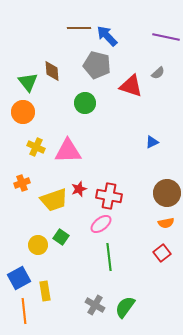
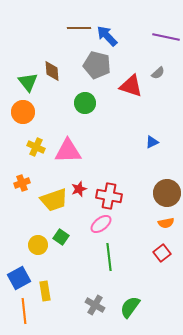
green semicircle: moved 5 px right
